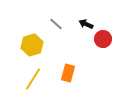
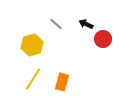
orange rectangle: moved 6 px left, 9 px down
